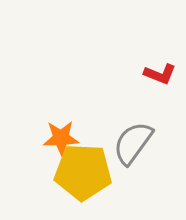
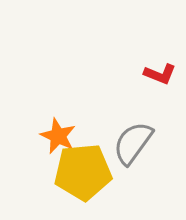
orange star: moved 3 px left, 2 px up; rotated 27 degrees clockwise
yellow pentagon: rotated 8 degrees counterclockwise
